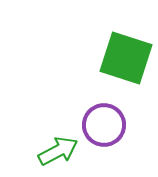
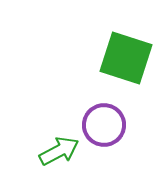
green arrow: moved 1 px right
